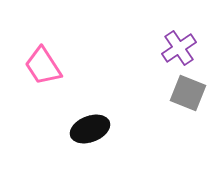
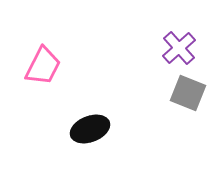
purple cross: rotated 8 degrees counterclockwise
pink trapezoid: rotated 120 degrees counterclockwise
